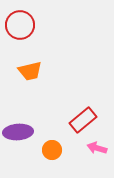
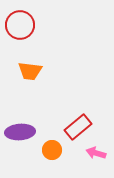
orange trapezoid: rotated 20 degrees clockwise
red rectangle: moved 5 px left, 7 px down
purple ellipse: moved 2 px right
pink arrow: moved 1 px left, 5 px down
